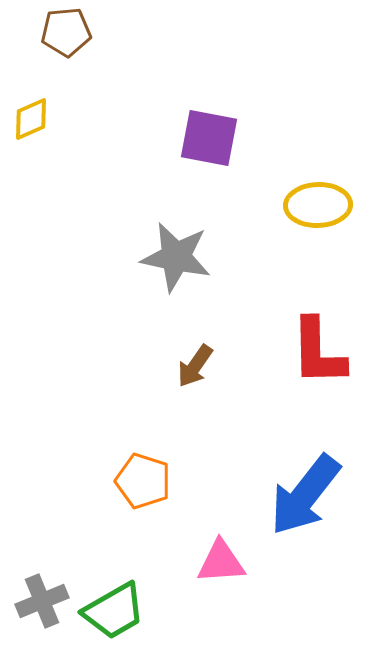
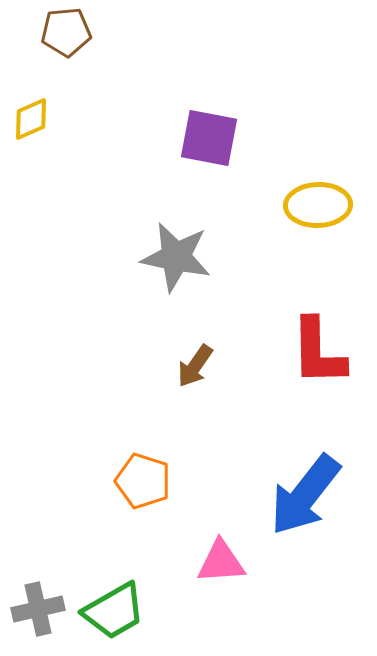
gray cross: moved 4 px left, 8 px down; rotated 9 degrees clockwise
